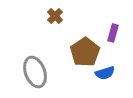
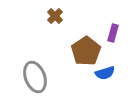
brown pentagon: moved 1 px right, 1 px up
gray ellipse: moved 5 px down
